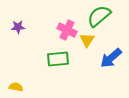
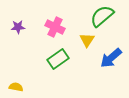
green semicircle: moved 3 px right
pink cross: moved 12 px left, 3 px up
green rectangle: rotated 30 degrees counterclockwise
